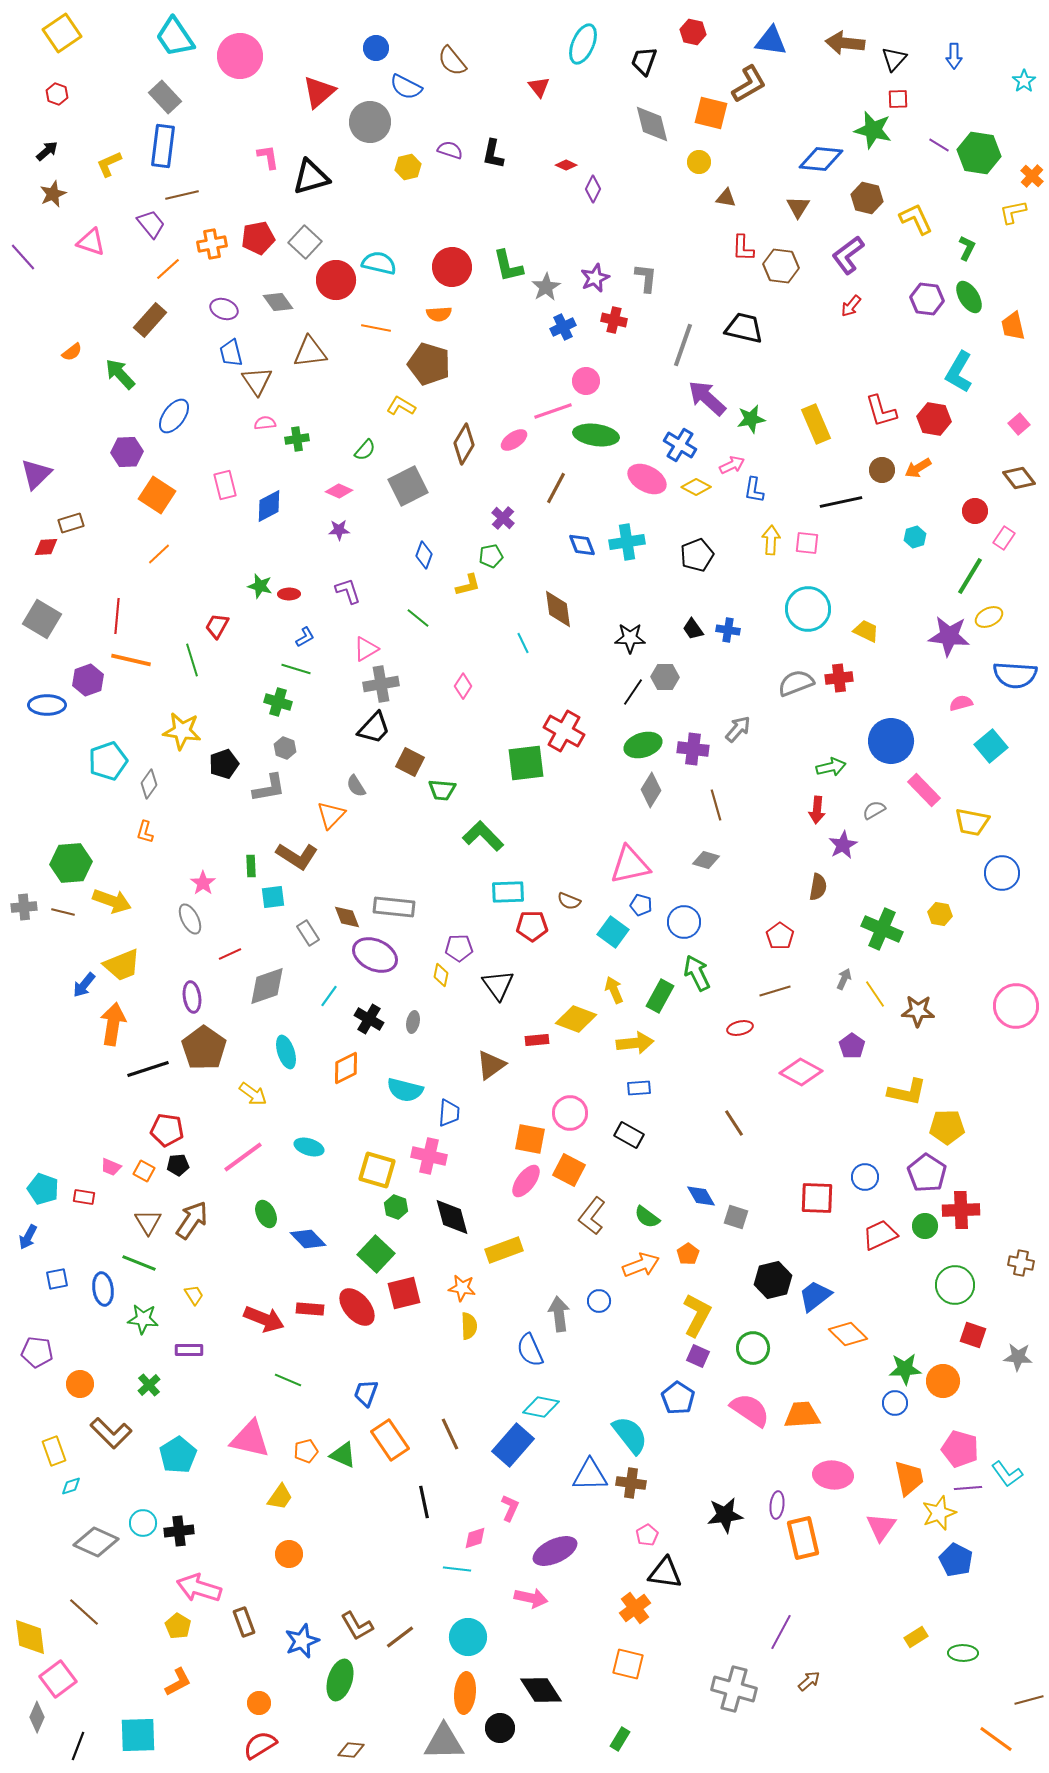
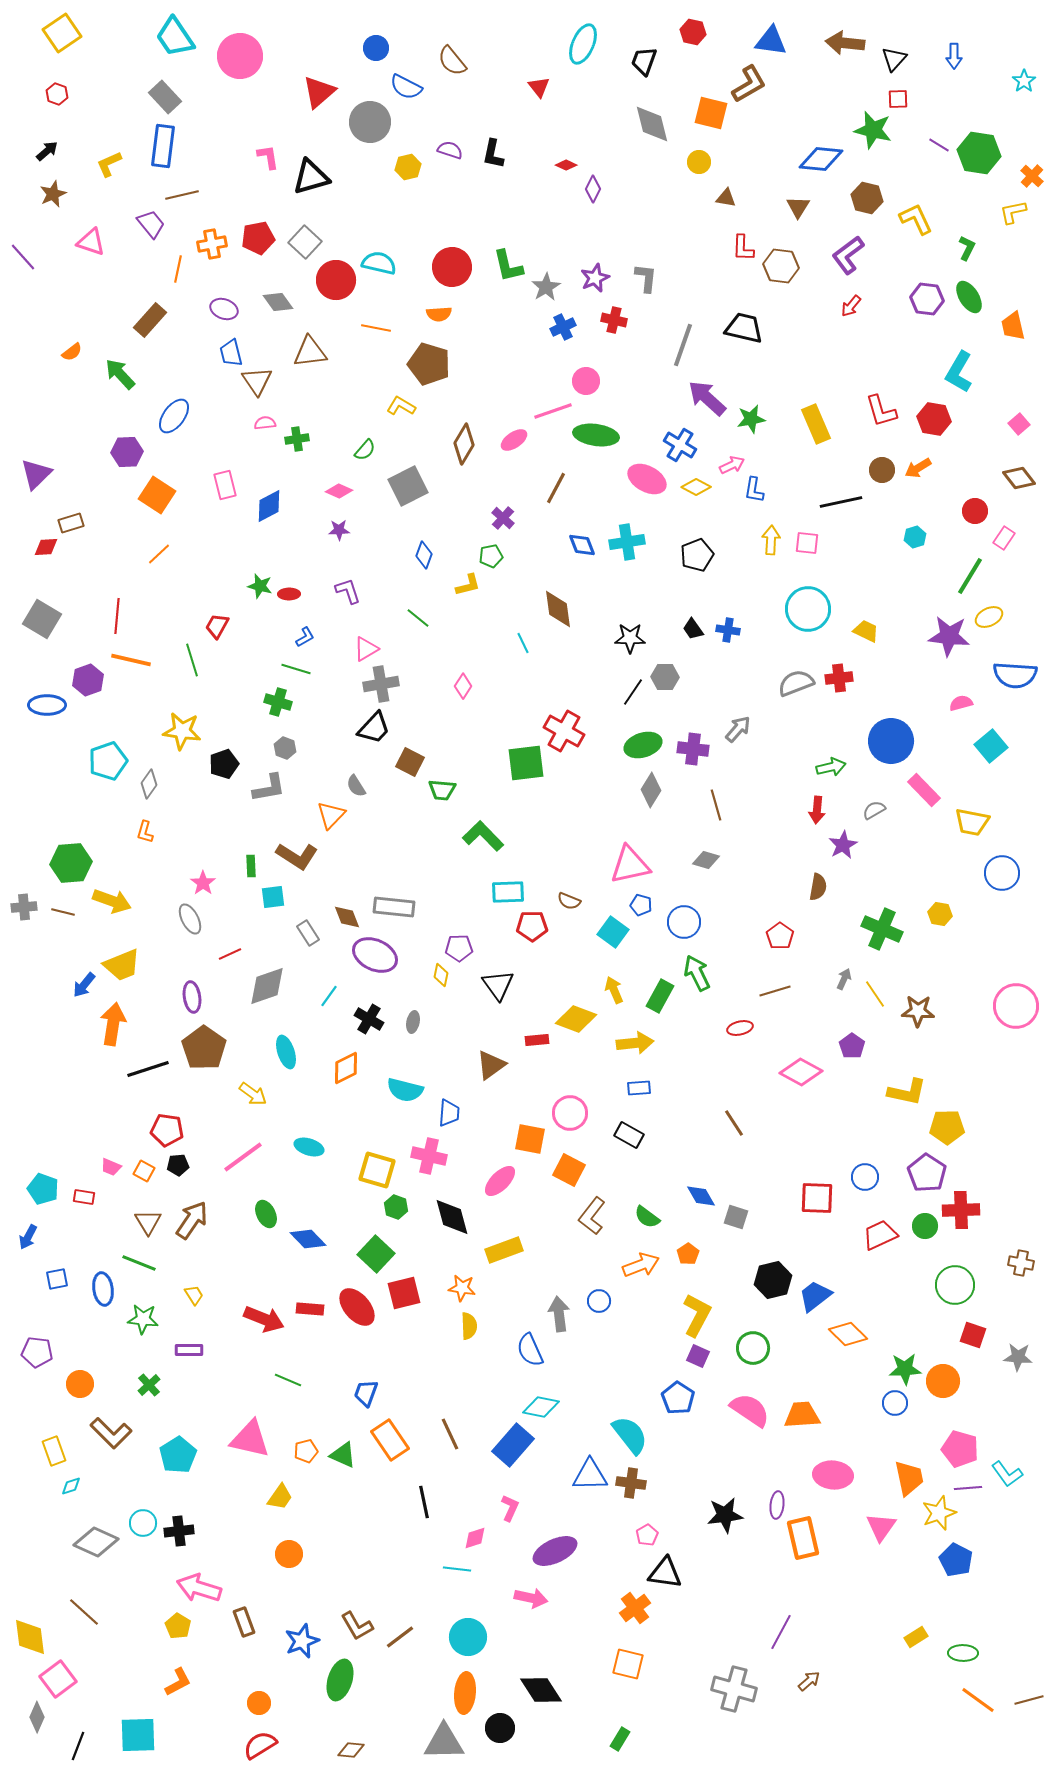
orange line at (168, 269): moved 10 px right; rotated 36 degrees counterclockwise
pink ellipse at (526, 1181): moved 26 px left; rotated 8 degrees clockwise
orange line at (996, 1739): moved 18 px left, 39 px up
